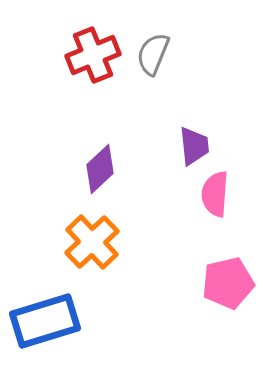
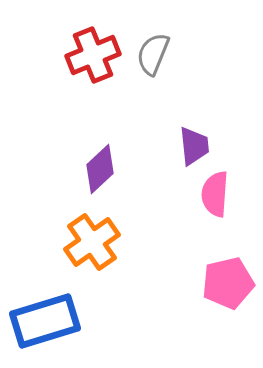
orange cross: rotated 8 degrees clockwise
